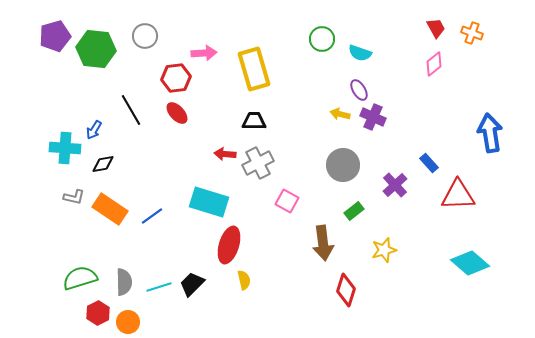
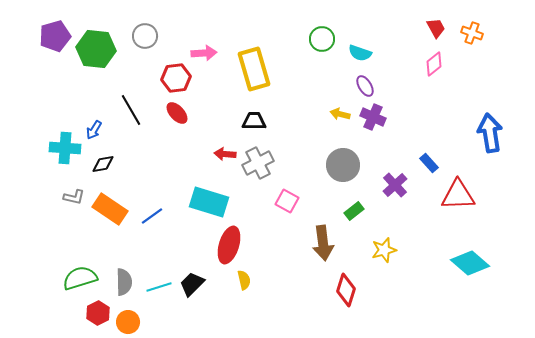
purple ellipse at (359, 90): moved 6 px right, 4 px up
